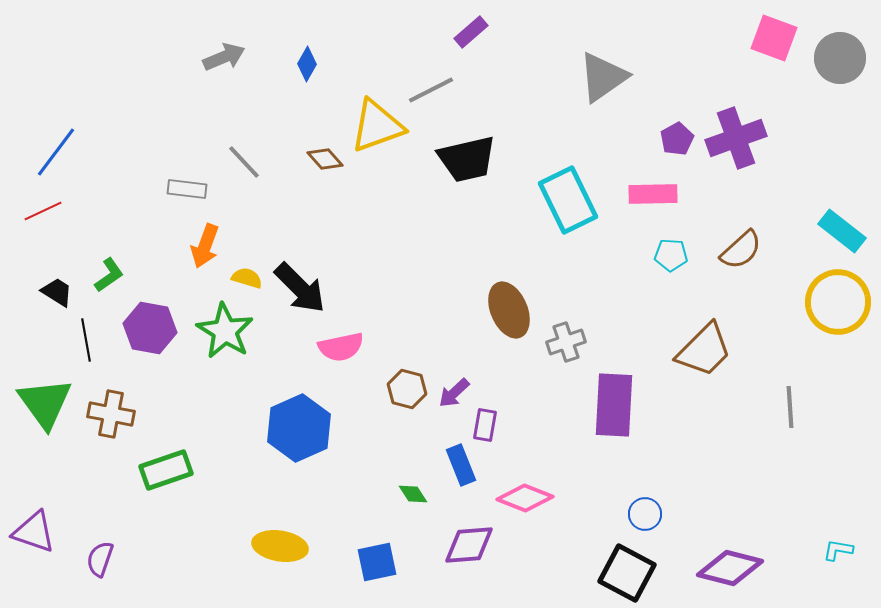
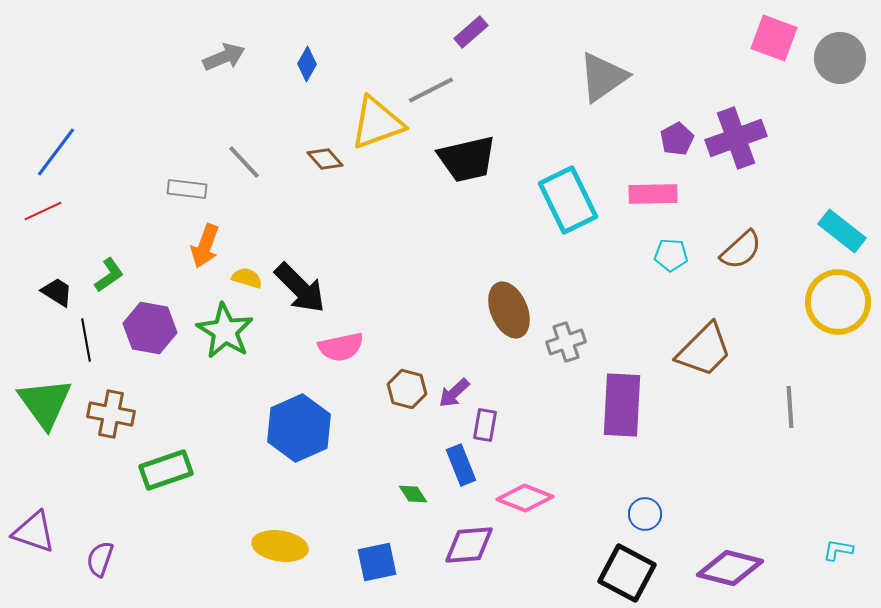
yellow triangle at (377, 126): moved 3 px up
purple rectangle at (614, 405): moved 8 px right
